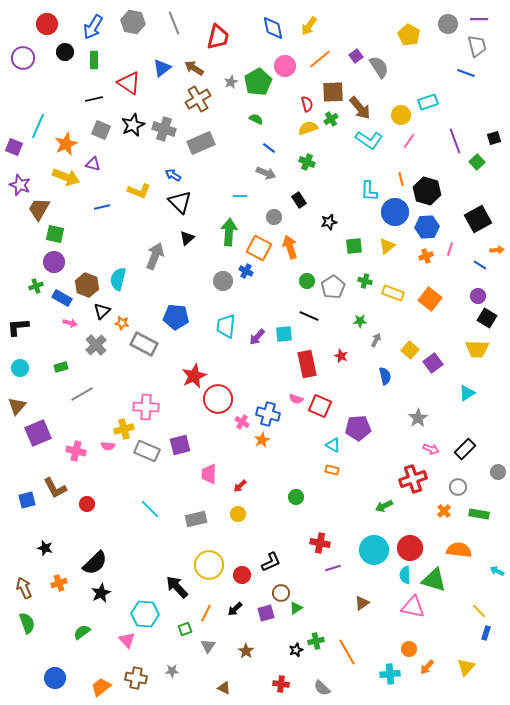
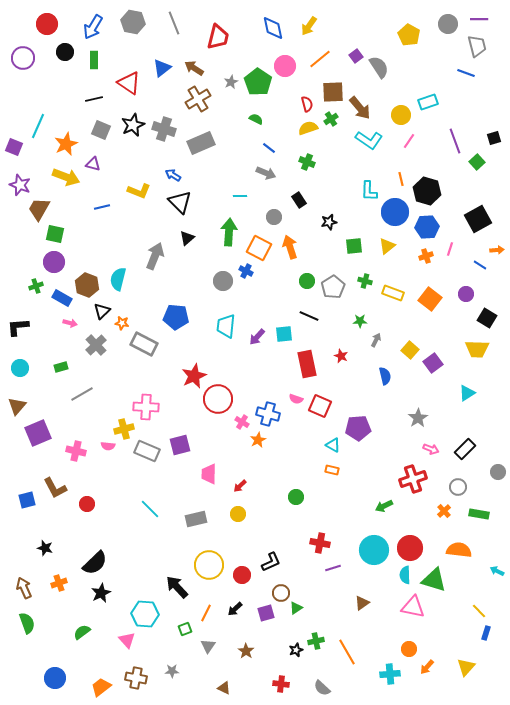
green pentagon at (258, 82): rotated 8 degrees counterclockwise
purple circle at (478, 296): moved 12 px left, 2 px up
orange star at (262, 440): moved 4 px left
